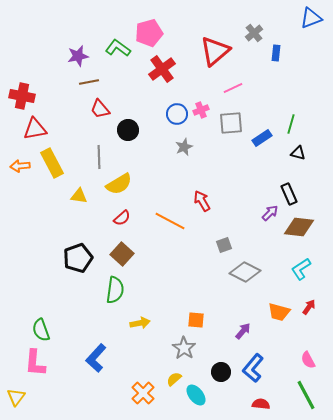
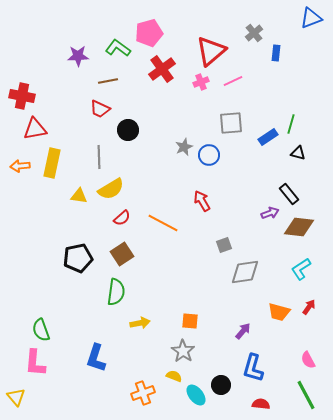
red triangle at (215, 51): moved 4 px left
purple star at (78, 56): rotated 10 degrees clockwise
brown line at (89, 82): moved 19 px right, 1 px up
pink line at (233, 88): moved 7 px up
red trapezoid at (100, 109): rotated 25 degrees counterclockwise
pink cross at (201, 110): moved 28 px up
blue circle at (177, 114): moved 32 px right, 41 px down
blue rectangle at (262, 138): moved 6 px right, 1 px up
yellow rectangle at (52, 163): rotated 40 degrees clockwise
yellow semicircle at (119, 184): moved 8 px left, 5 px down
black rectangle at (289, 194): rotated 15 degrees counterclockwise
purple arrow at (270, 213): rotated 24 degrees clockwise
orange line at (170, 221): moved 7 px left, 2 px down
brown square at (122, 254): rotated 15 degrees clockwise
black pentagon at (78, 258): rotated 8 degrees clockwise
gray diamond at (245, 272): rotated 36 degrees counterclockwise
green semicircle at (115, 290): moved 1 px right, 2 px down
orange square at (196, 320): moved 6 px left, 1 px down
gray star at (184, 348): moved 1 px left, 3 px down
blue L-shape at (96, 358): rotated 24 degrees counterclockwise
blue L-shape at (253, 368): rotated 24 degrees counterclockwise
black circle at (221, 372): moved 13 px down
yellow semicircle at (174, 379): moved 3 px up; rotated 63 degrees clockwise
orange cross at (143, 393): rotated 25 degrees clockwise
yellow triangle at (16, 397): rotated 18 degrees counterclockwise
